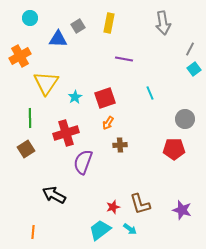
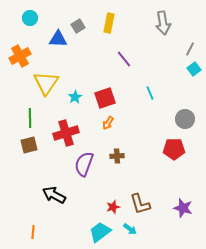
purple line: rotated 42 degrees clockwise
brown cross: moved 3 px left, 11 px down
brown square: moved 3 px right, 4 px up; rotated 18 degrees clockwise
purple semicircle: moved 1 px right, 2 px down
purple star: moved 1 px right, 2 px up
cyan trapezoid: moved 2 px down
